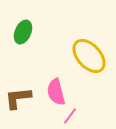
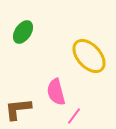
green ellipse: rotated 10 degrees clockwise
brown L-shape: moved 11 px down
pink line: moved 4 px right
